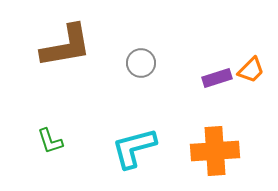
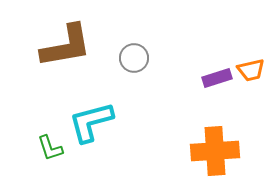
gray circle: moved 7 px left, 5 px up
orange trapezoid: rotated 32 degrees clockwise
green L-shape: moved 7 px down
cyan L-shape: moved 43 px left, 26 px up
